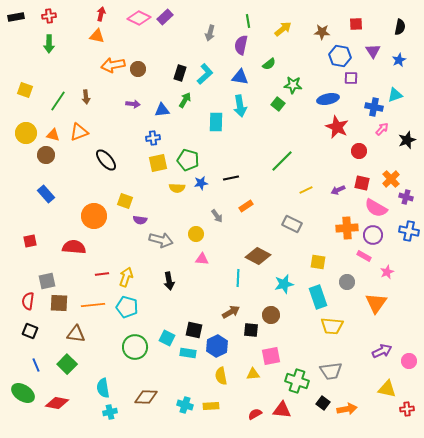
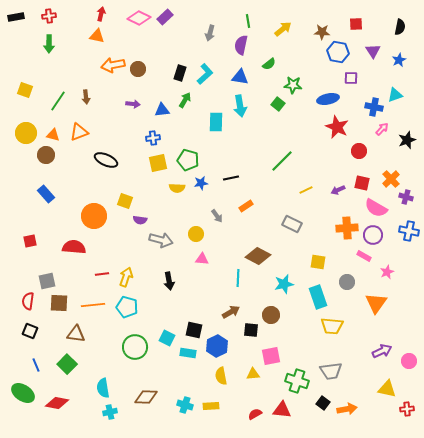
blue hexagon at (340, 56): moved 2 px left, 4 px up
black ellipse at (106, 160): rotated 25 degrees counterclockwise
